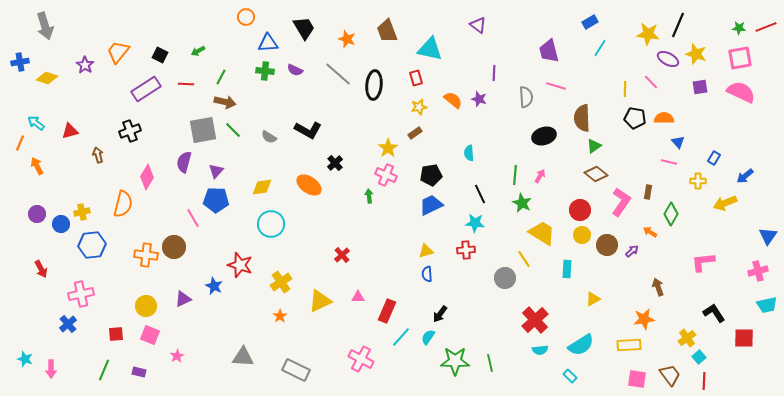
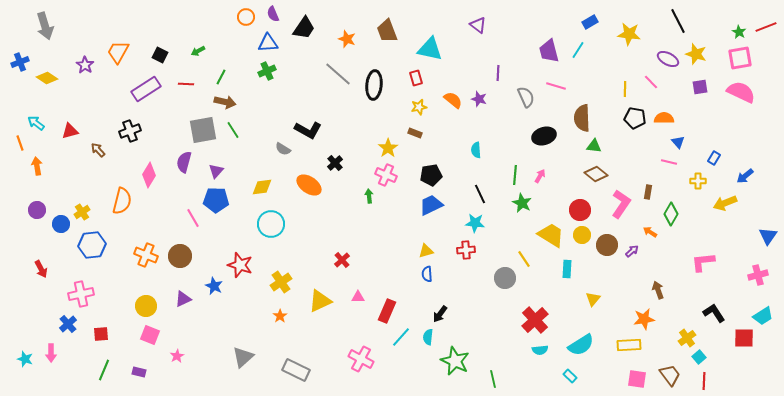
black line at (678, 25): moved 4 px up; rotated 50 degrees counterclockwise
black trapezoid at (304, 28): rotated 65 degrees clockwise
green star at (739, 28): moved 4 px down; rotated 24 degrees clockwise
yellow star at (648, 34): moved 19 px left
cyan line at (600, 48): moved 22 px left, 2 px down
orange trapezoid at (118, 52): rotated 10 degrees counterclockwise
blue cross at (20, 62): rotated 12 degrees counterclockwise
purple semicircle at (295, 70): moved 22 px left, 56 px up; rotated 42 degrees clockwise
green cross at (265, 71): moved 2 px right; rotated 30 degrees counterclockwise
purple line at (494, 73): moved 4 px right
yellow diamond at (47, 78): rotated 15 degrees clockwise
gray semicircle at (526, 97): rotated 20 degrees counterclockwise
green line at (233, 130): rotated 12 degrees clockwise
brown rectangle at (415, 133): rotated 56 degrees clockwise
gray semicircle at (269, 137): moved 14 px right, 12 px down
orange line at (20, 143): rotated 42 degrees counterclockwise
green triangle at (594, 146): rotated 42 degrees clockwise
cyan semicircle at (469, 153): moved 7 px right, 3 px up
brown arrow at (98, 155): moved 5 px up; rotated 28 degrees counterclockwise
orange arrow at (37, 166): rotated 18 degrees clockwise
pink diamond at (147, 177): moved 2 px right, 2 px up
pink L-shape at (621, 202): moved 2 px down
orange semicircle at (123, 204): moved 1 px left, 3 px up
yellow cross at (82, 212): rotated 21 degrees counterclockwise
purple circle at (37, 214): moved 4 px up
yellow trapezoid at (542, 233): moved 9 px right, 2 px down
brown circle at (174, 247): moved 6 px right, 9 px down
orange cross at (146, 255): rotated 15 degrees clockwise
red cross at (342, 255): moved 5 px down
pink cross at (758, 271): moved 4 px down
brown arrow at (658, 287): moved 3 px down
yellow triangle at (593, 299): rotated 21 degrees counterclockwise
cyan trapezoid at (767, 305): moved 4 px left, 11 px down; rotated 20 degrees counterclockwise
red square at (116, 334): moved 15 px left
cyan semicircle at (428, 337): rotated 28 degrees counterclockwise
gray triangle at (243, 357): rotated 45 degrees counterclockwise
green star at (455, 361): rotated 24 degrees clockwise
green line at (490, 363): moved 3 px right, 16 px down
pink arrow at (51, 369): moved 16 px up
